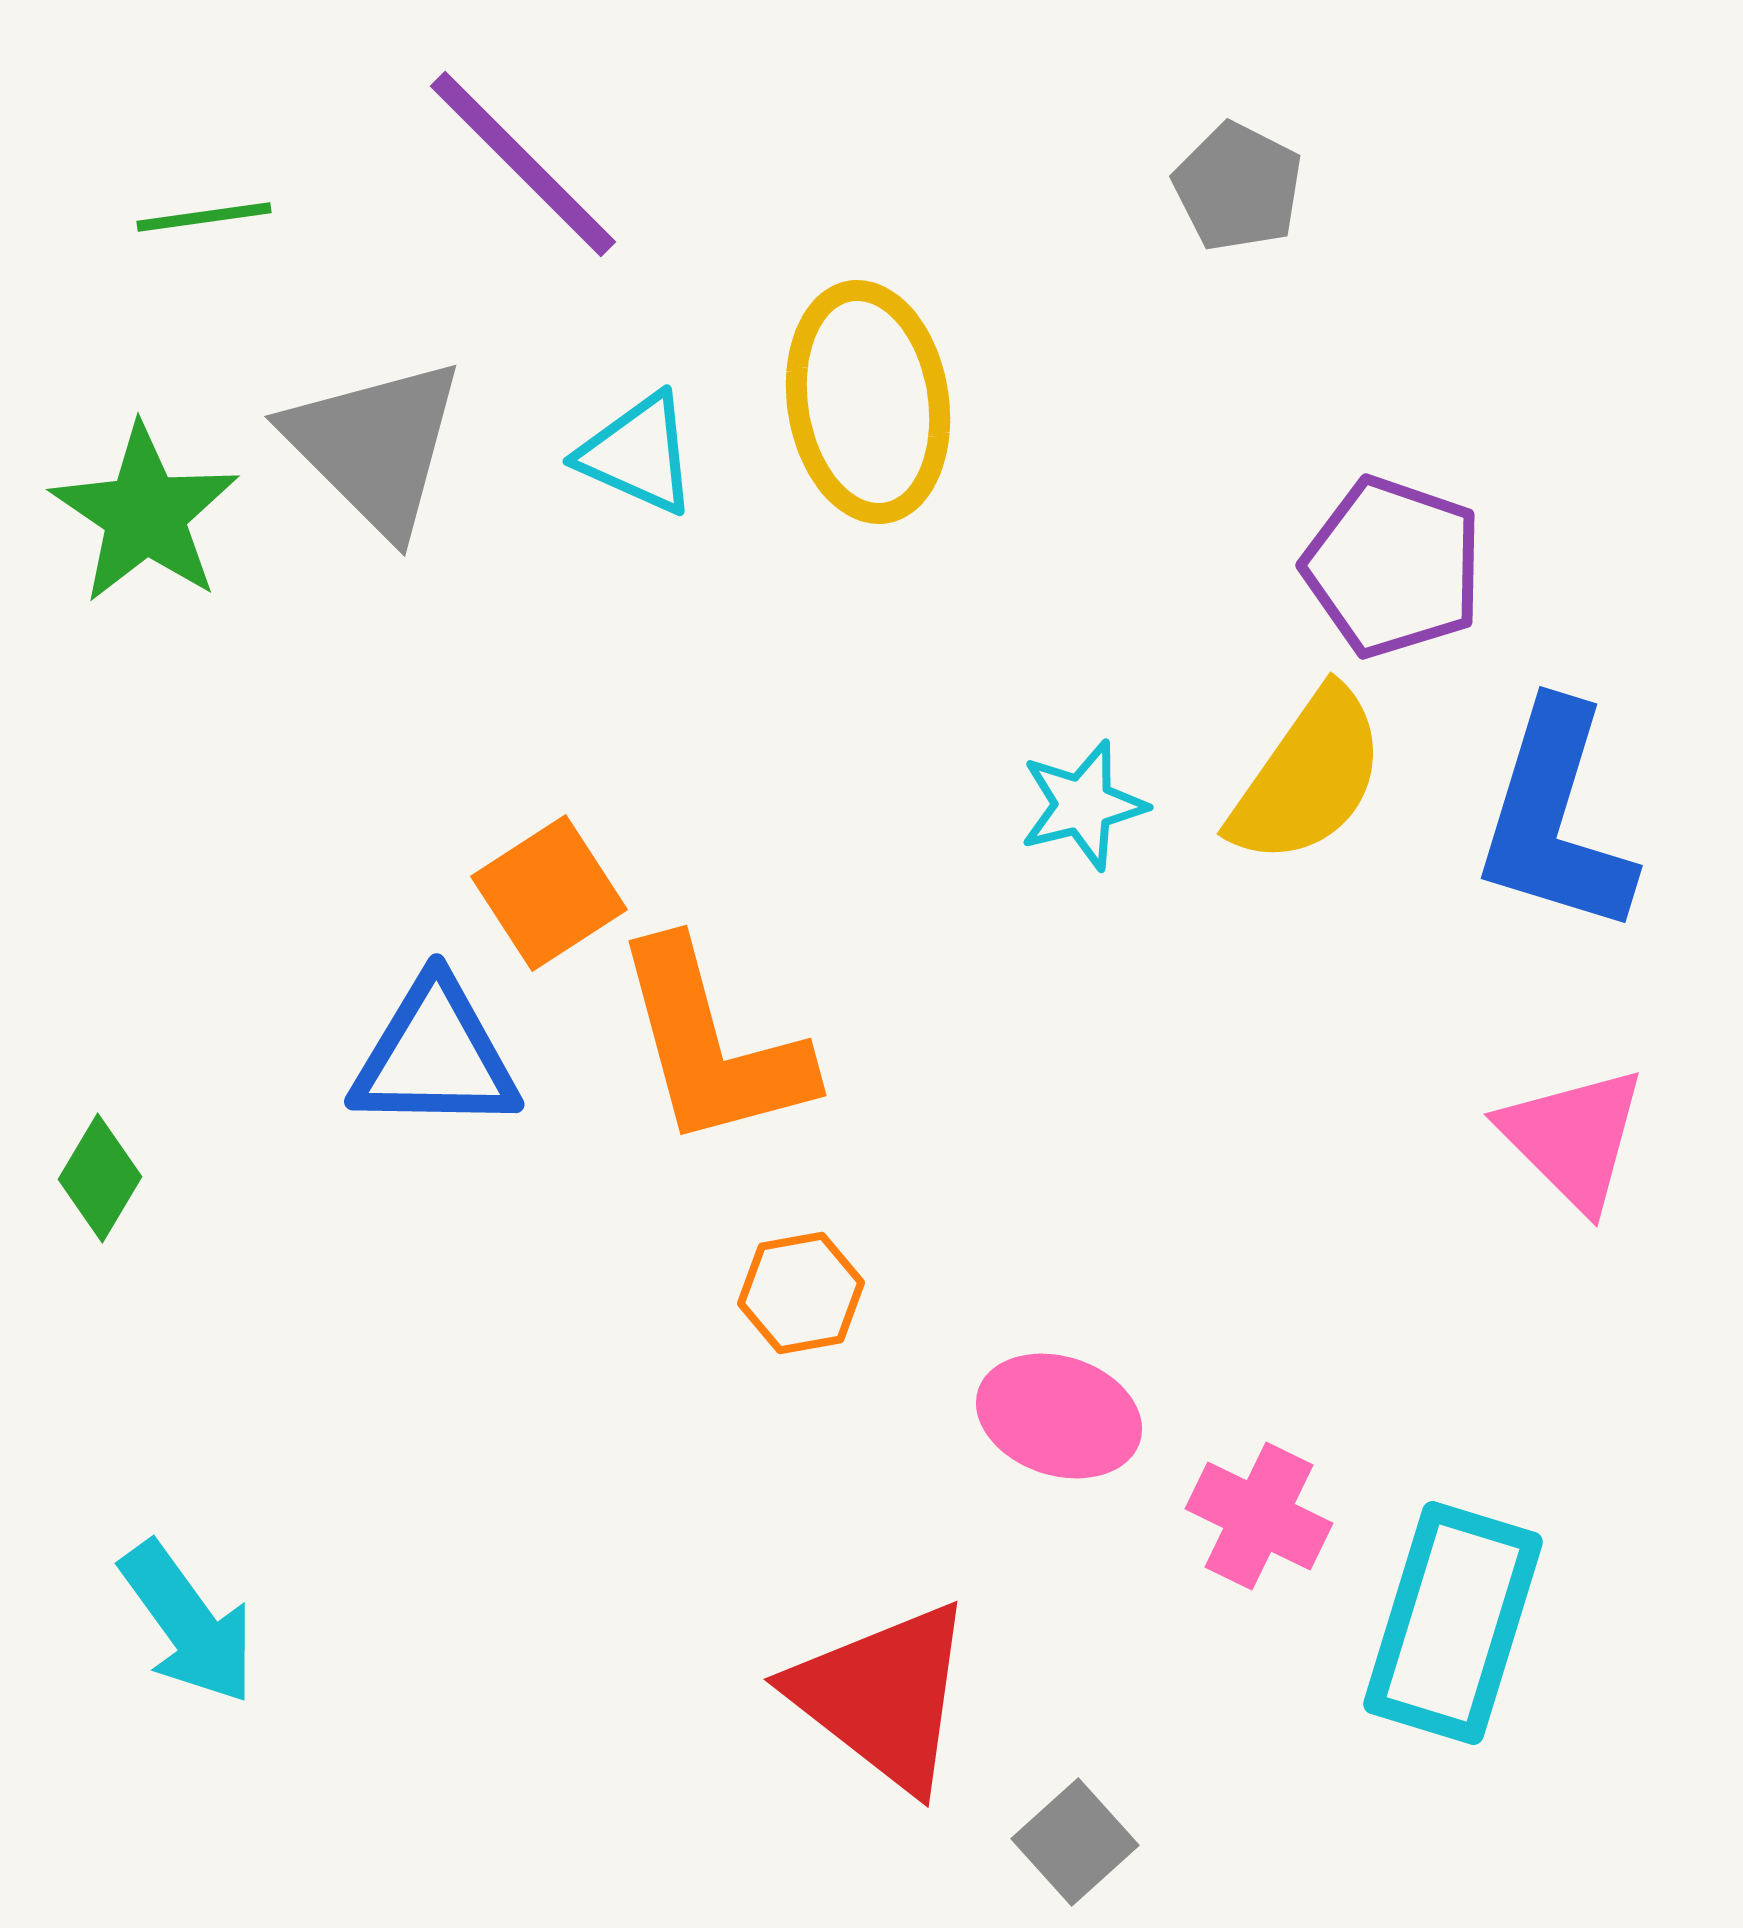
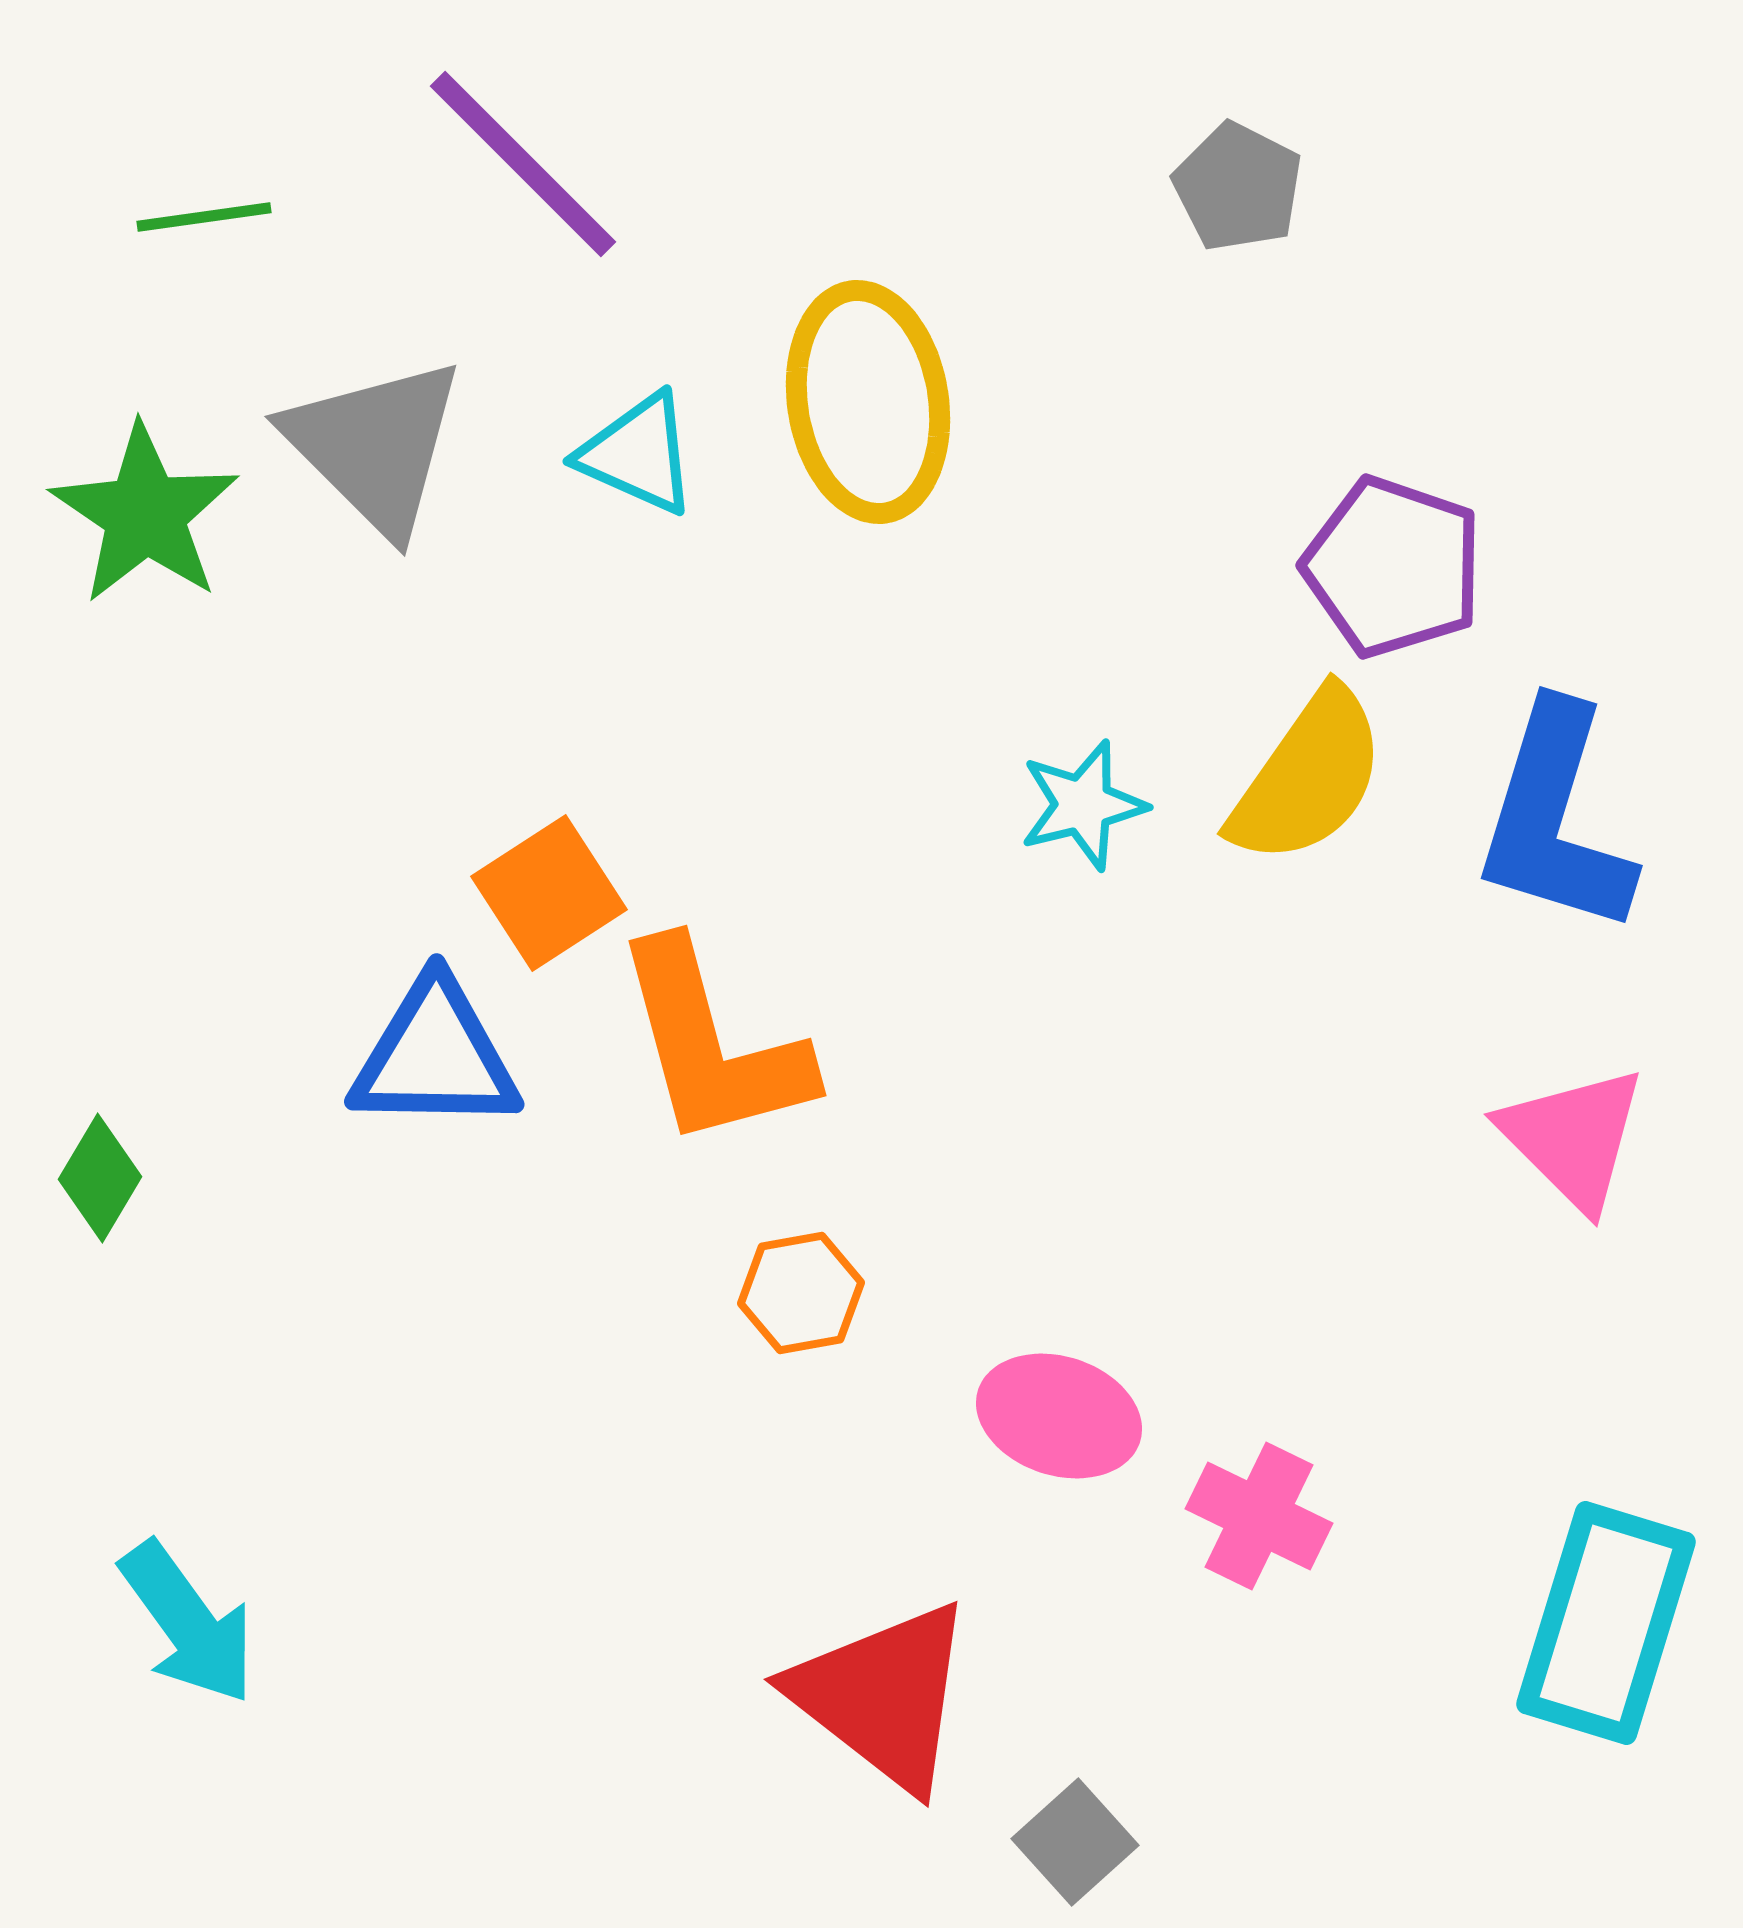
cyan rectangle: moved 153 px right
